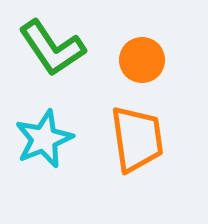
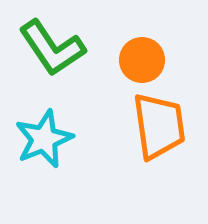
orange trapezoid: moved 22 px right, 13 px up
